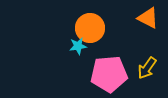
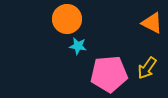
orange triangle: moved 4 px right, 5 px down
orange circle: moved 23 px left, 9 px up
cyan star: rotated 18 degrees clockwise
